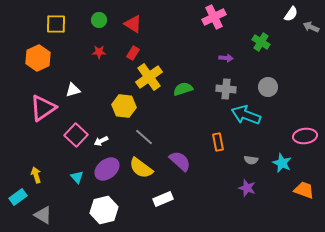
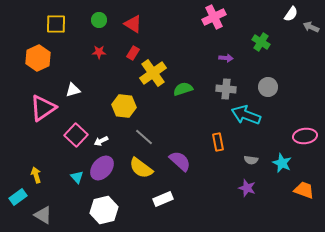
yellow cross: moved 4 px right, 4 px up
purple ellipse: moved 5 px left, 1 px up; rotated 10 degrees counterclockwise
